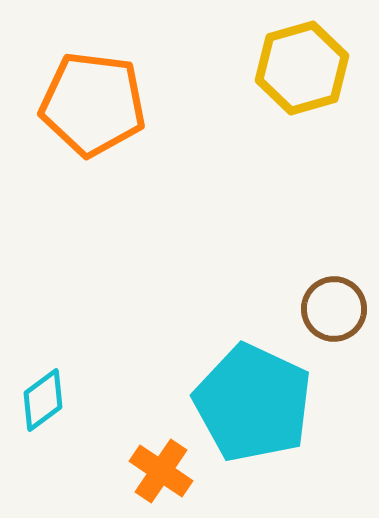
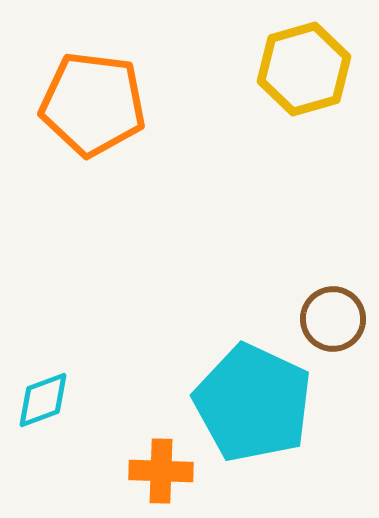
yellow hexagon: moved 2 px right, 1 px down
brown circle: moved 1 px left, 10 px down
cyan diamond: rotated 16 degrees clockwise
orange cross: rotated 32 degrees counterclockwise
